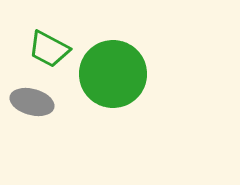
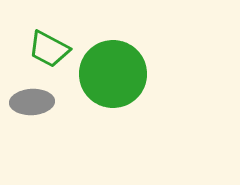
gray ellipse: rotated 18 degrees counterclockwise
